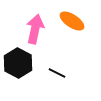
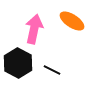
pink arrow: moved 1 px left
black line: moved 5 px left, 3 px up
